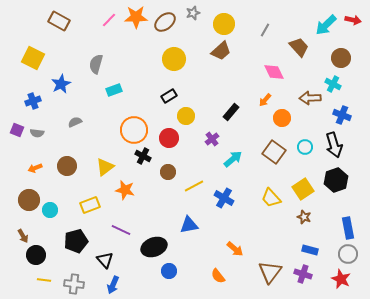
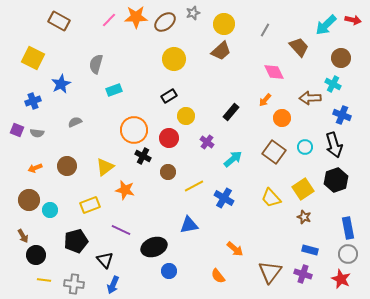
purple cross at (212, 139): moved 5 px left, 3 px down; rotated 16 degrees counterclockwise
